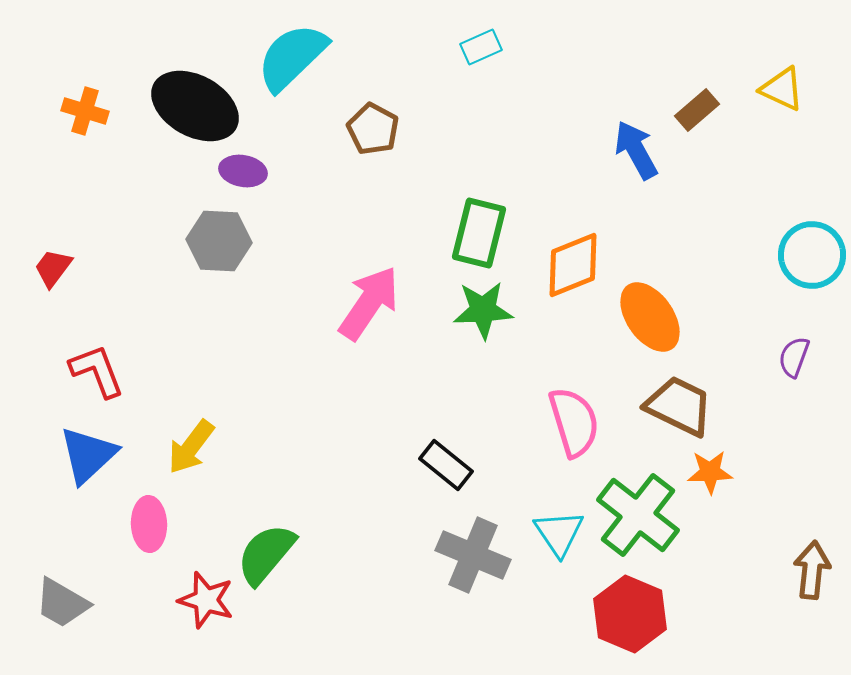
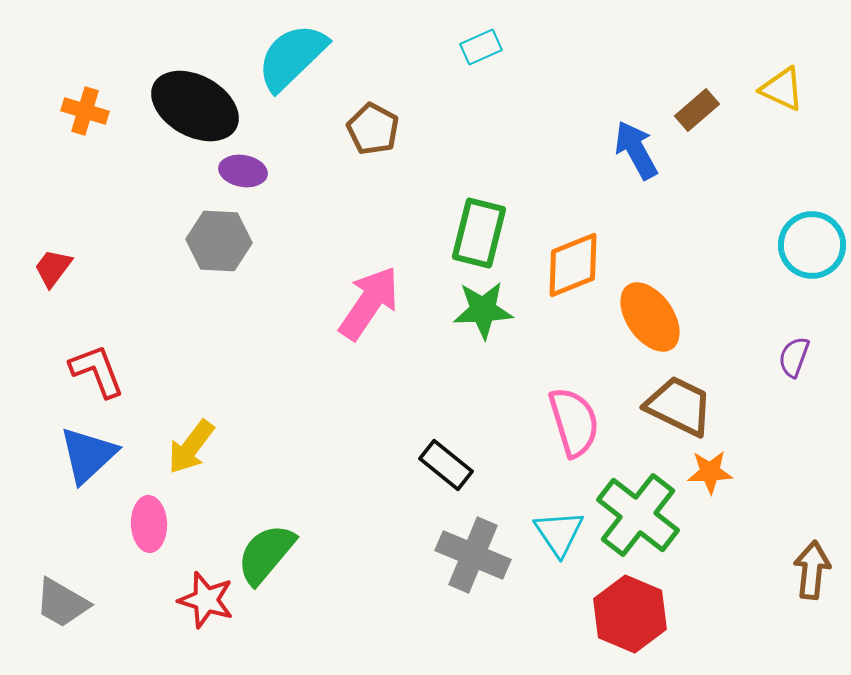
cyan circle: moved 10 px up
